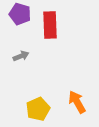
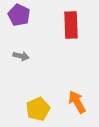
purple pentagon: moved 1 px left, 1 px down; rotated 10 degrees clockwise
red rectangle: moved 21 px right
gray arrow: rotated 35 degrees clockwise
